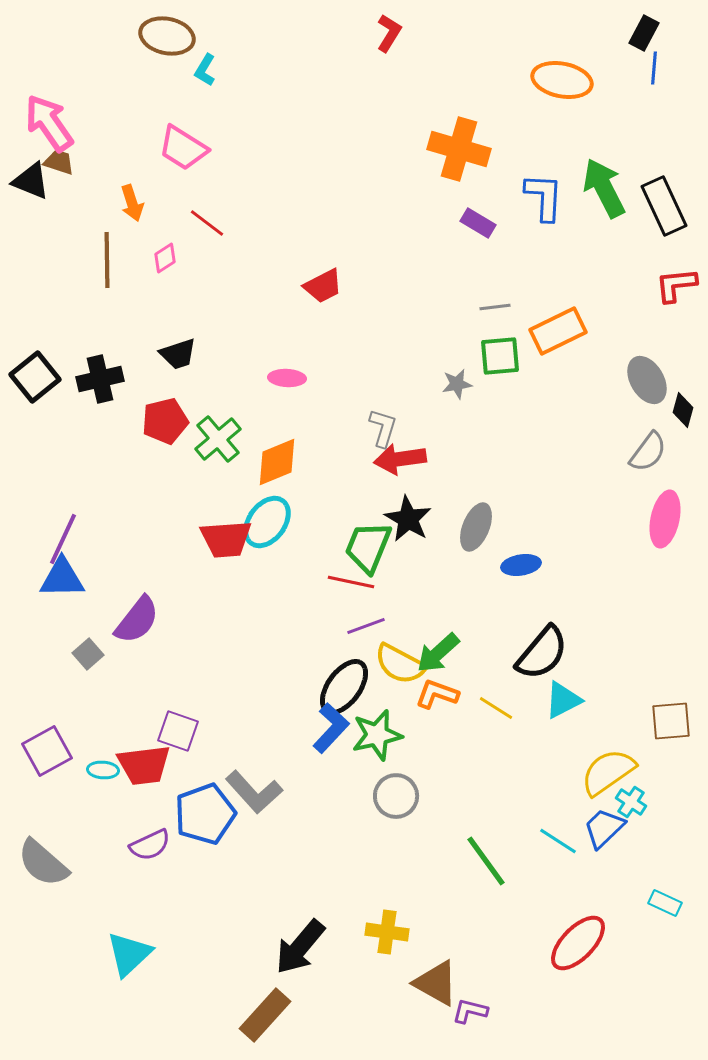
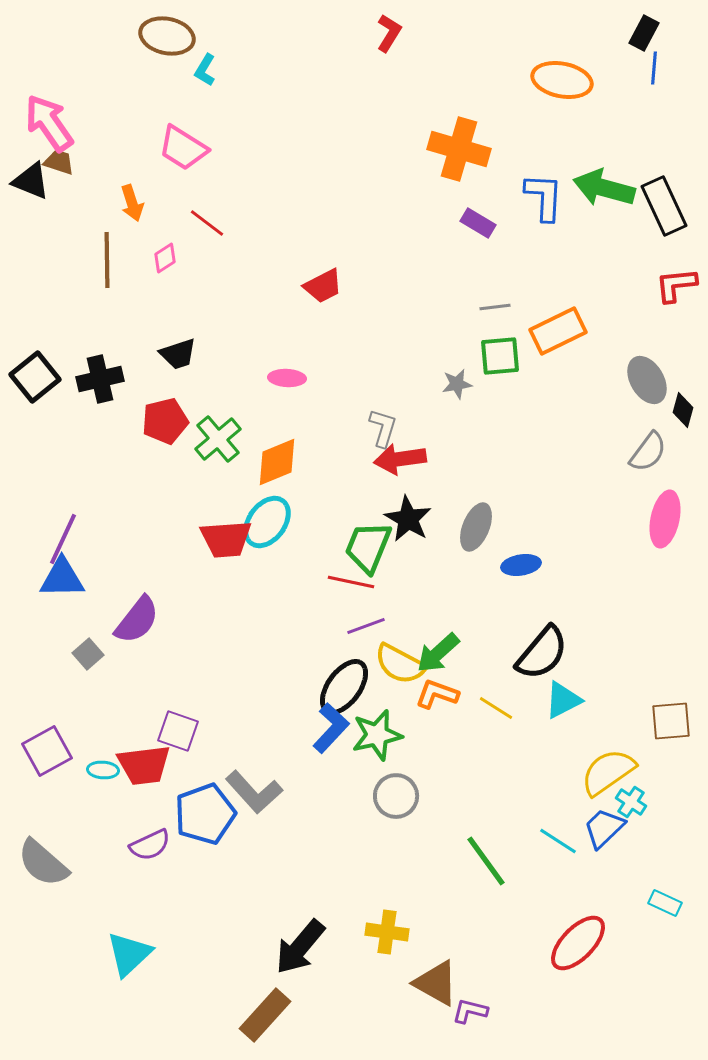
green arrow at (604, 188): rotated 48 degrees counterclockwise
